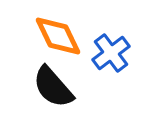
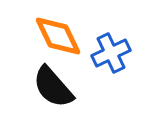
blue cross: rotated 12 degrees clockwise
